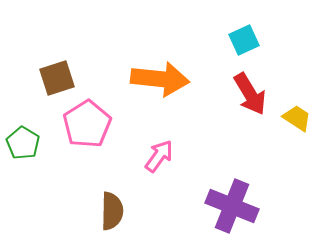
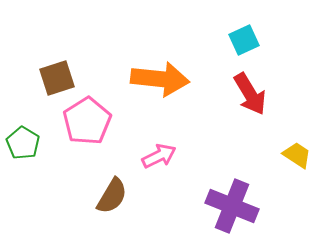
yellow trapezoid: moved 37 px down
pink pentagon: moved 3 px up
pink arrow: rotated 28 degrees clockwise
brown semicircle: moved 15 px up; rotated 30 degrees clockwise
